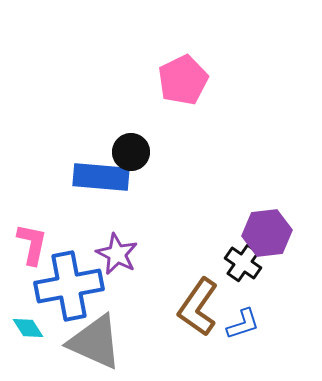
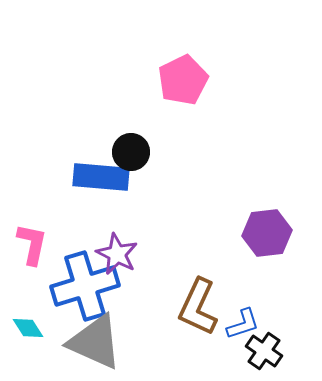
black cross: moved 21 px right, 88 px down
blue cross: moved 16 px right; rotated 6 degrees counterclockwise
brown L-shape: rotated 10 degrees counterclockwise
